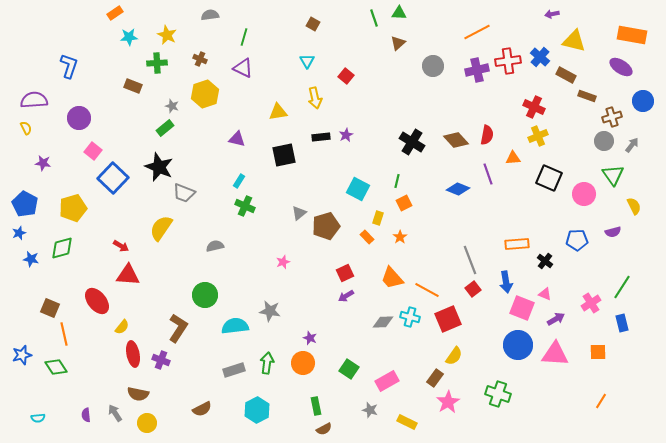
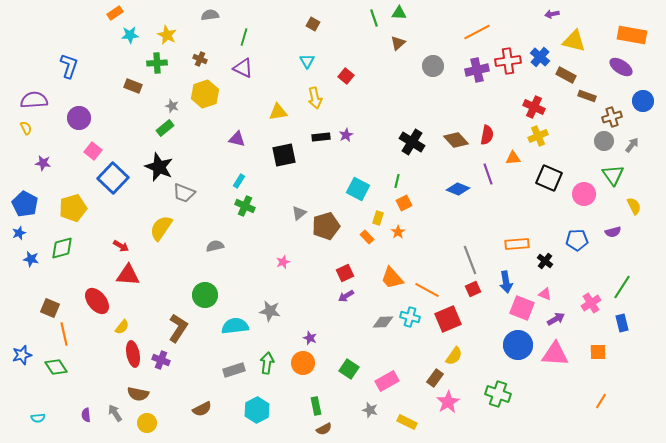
cyan star at (129, 37): moved 1 px right, 2 px up
orange star at (400, 237): moved 2 px left, 5 px up
red square at (473, 289): rotated 14 degrees clockwise
